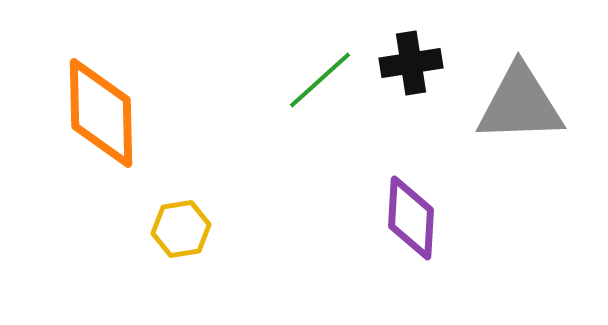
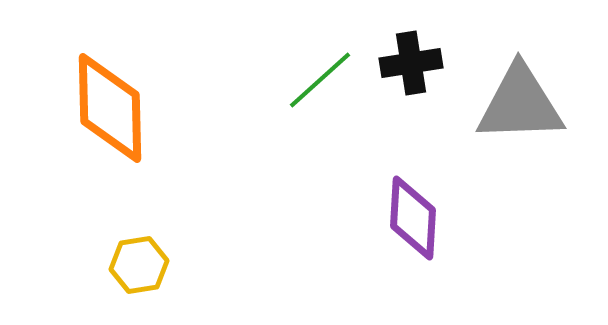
orange diamond: moved 9 px right, 5 px up
purple diamond: moved 2 px right
yellow hexagon: moved 42 px left, 36 px down
